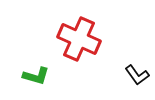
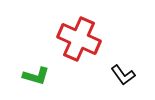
black L-shape: moved 14 px left
